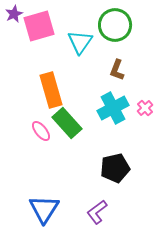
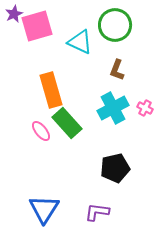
pink square: moved 2 px left
cyan triangle: rotated 40 degrees counterclockwise
pink cross: rotated 21 degrees counterclockwise
purple L-shape: rotated 45 degrees clockwise
